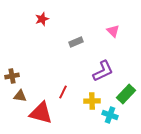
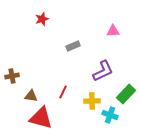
pink triangle: rotated 48 degrees counterclockwise
gray rectangle: moved 3 px left, 4 px down
brown triangle: moved 11 px right
red triangle: moved 5 px down
